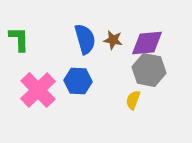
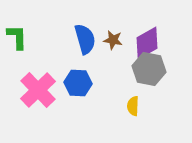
green L-shape: moved 2 px left, 2 px up
purple diamond: rotated 24 degrees counterclockwise
gray hexagon: moved 1 px up
blue hexagon: moved 2 px down
yellow semicircle: moved 6 px down; rotated 18 degrees counterclockwise
